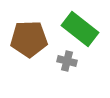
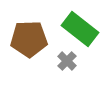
gray cross: rotated 30 degrees clockwise
